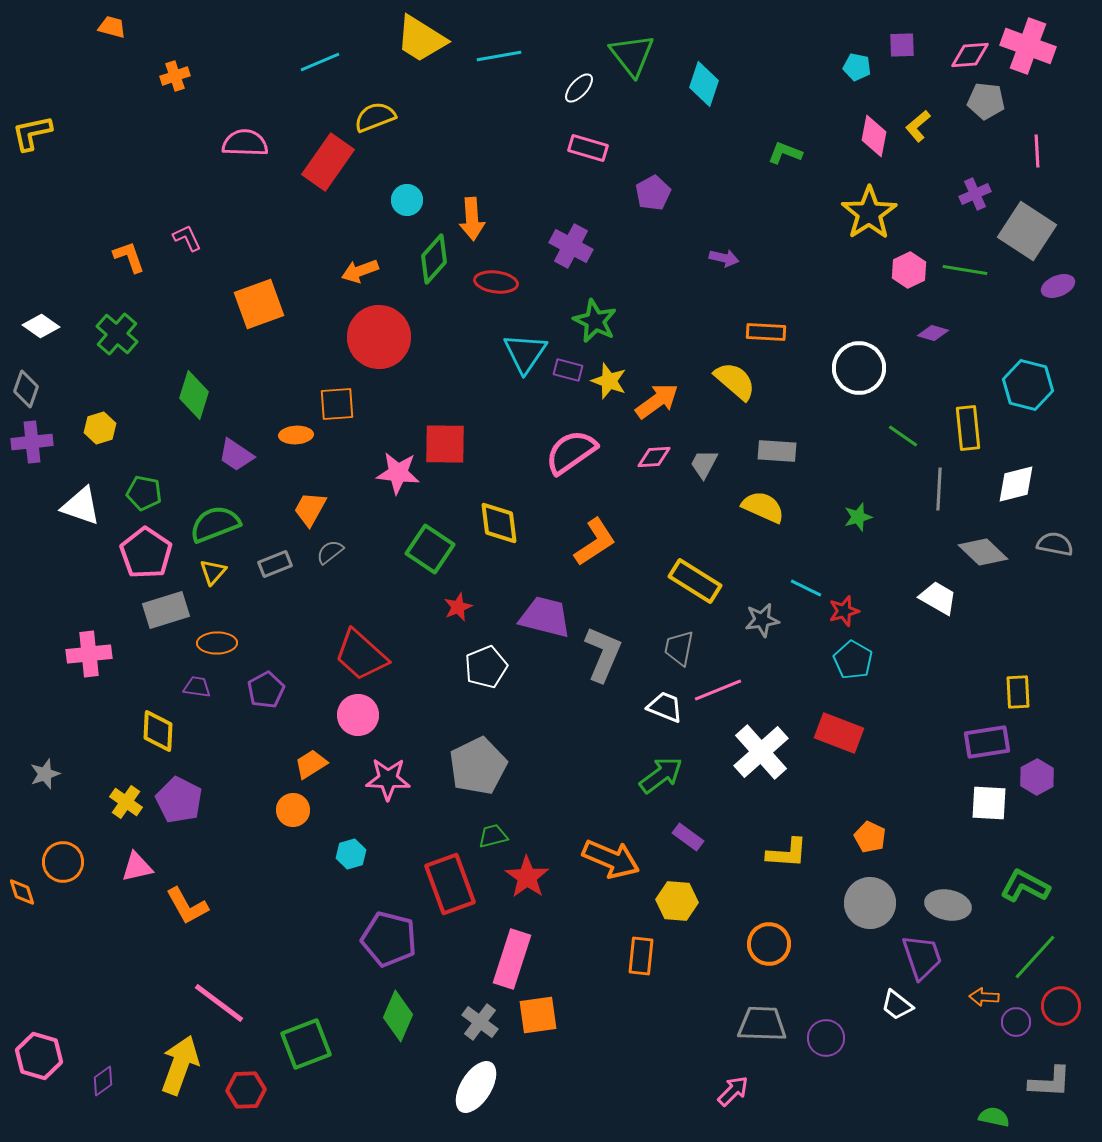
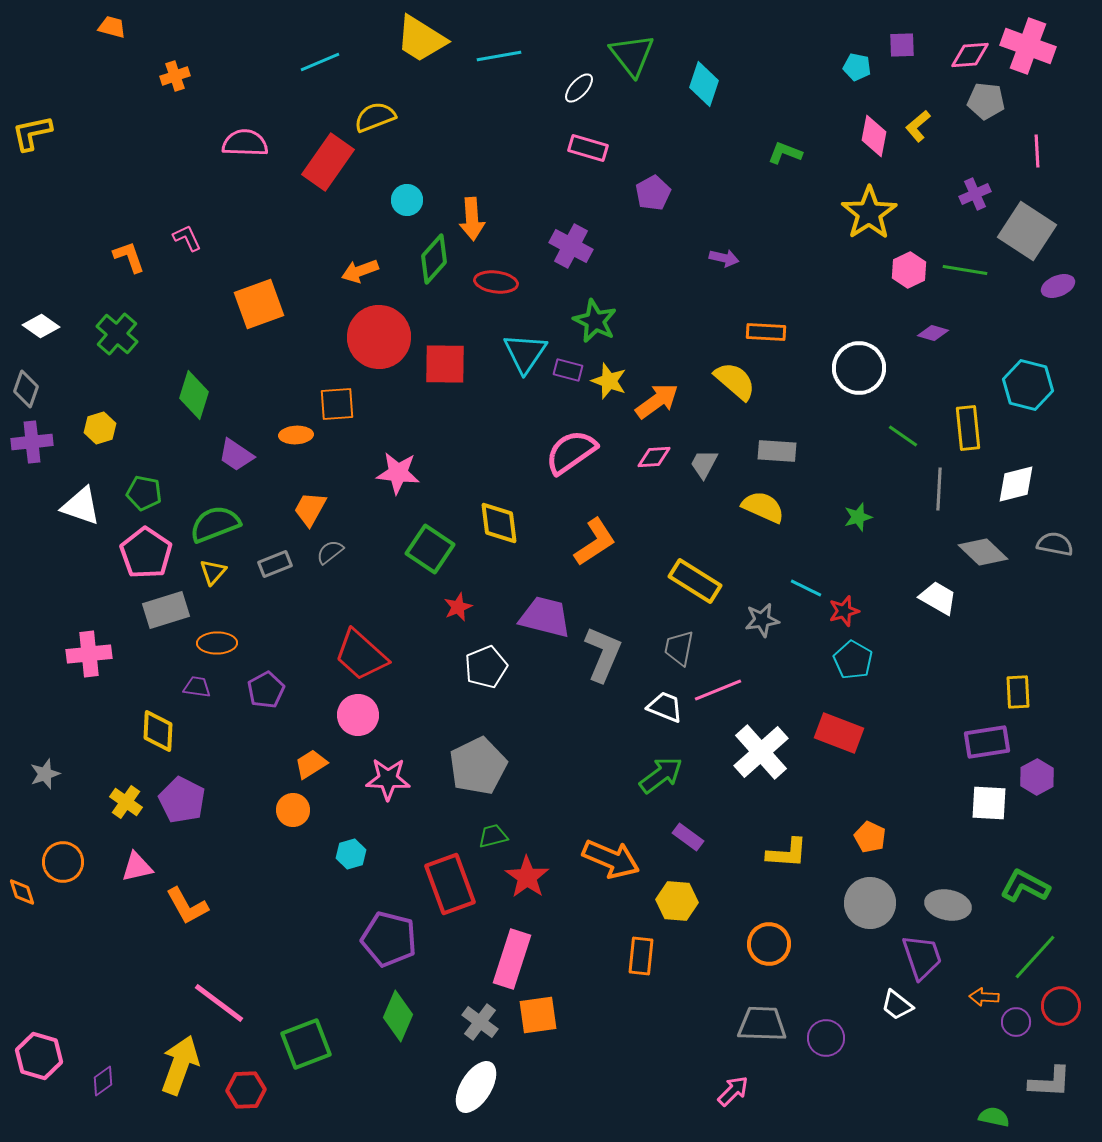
red square at (445, 444): moved 80 px up
purple pentagon at (179, 800): moved 3 px right
